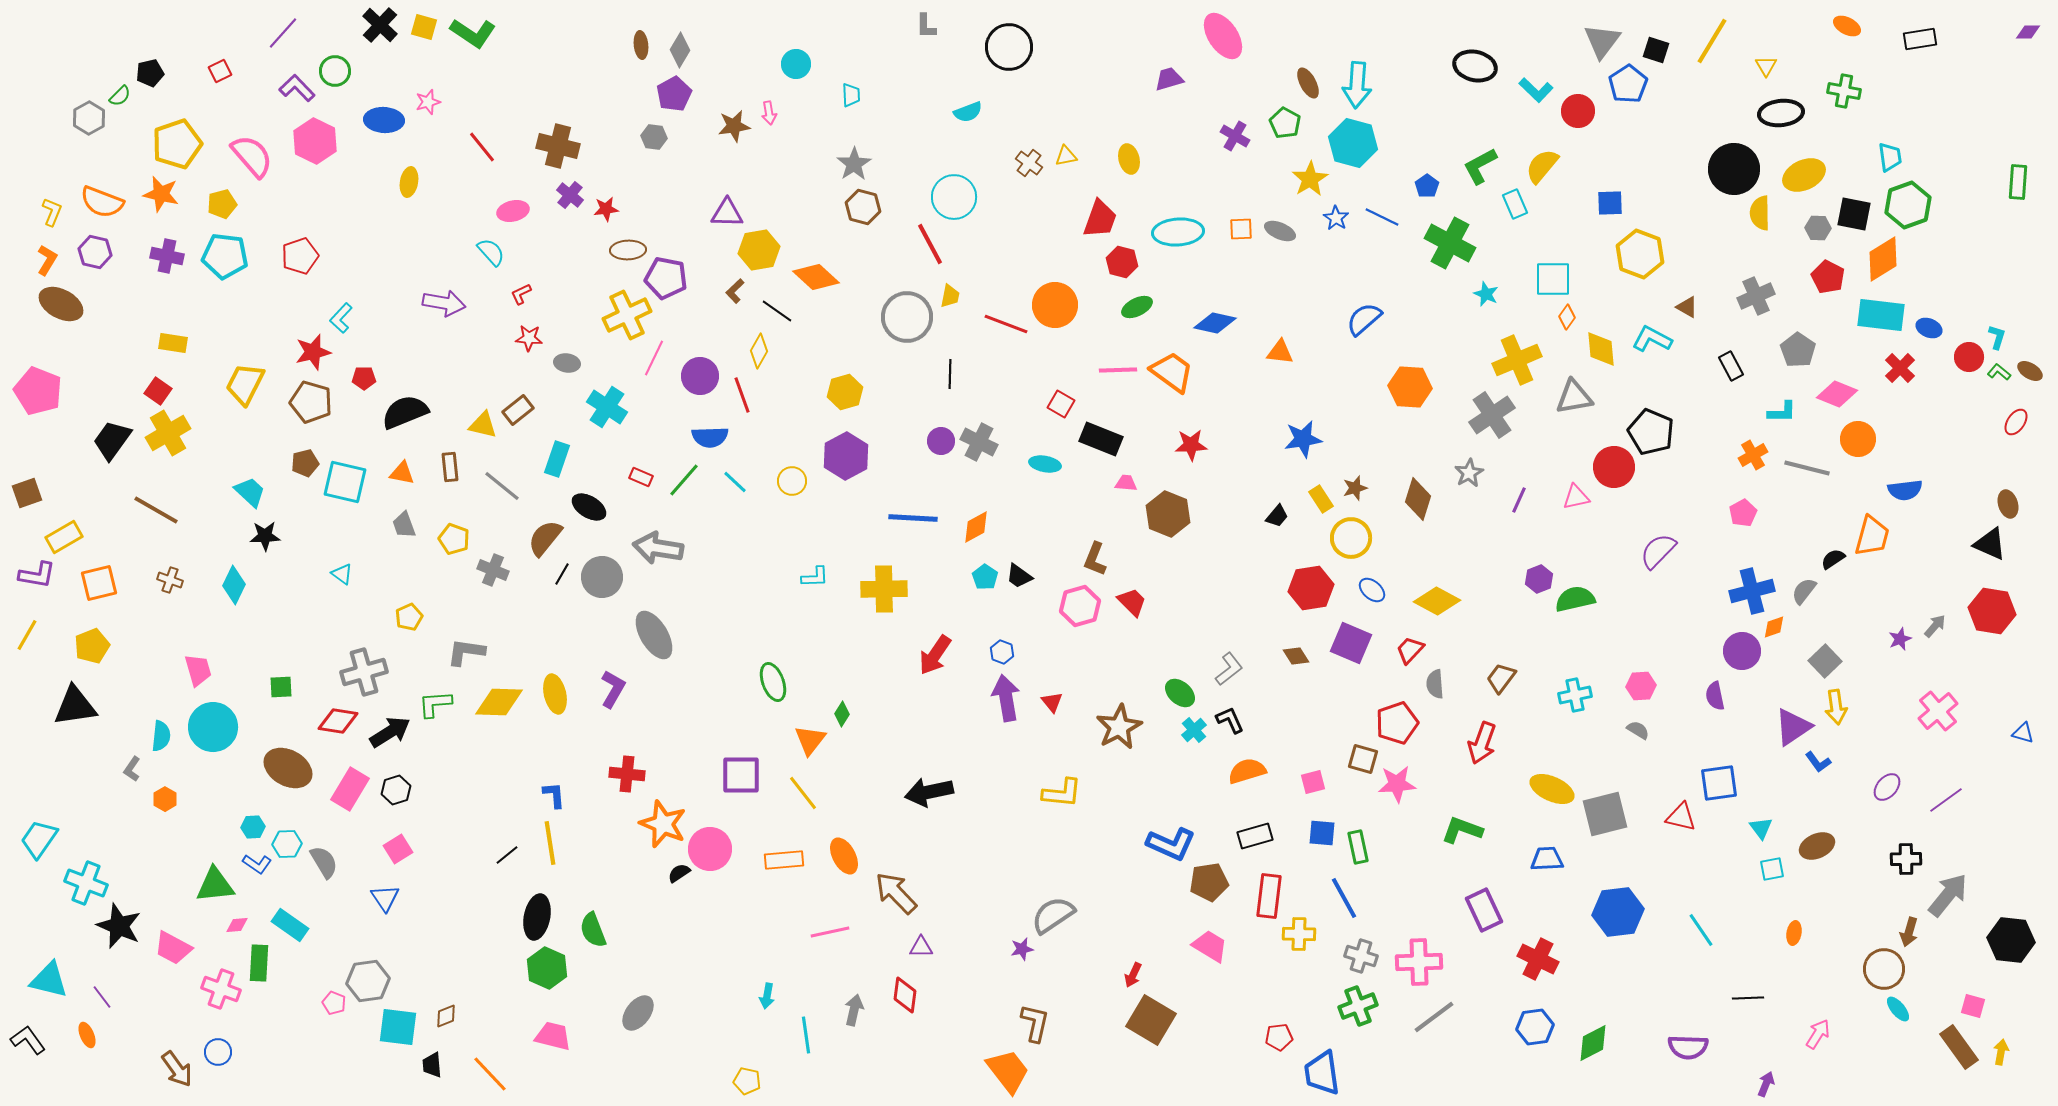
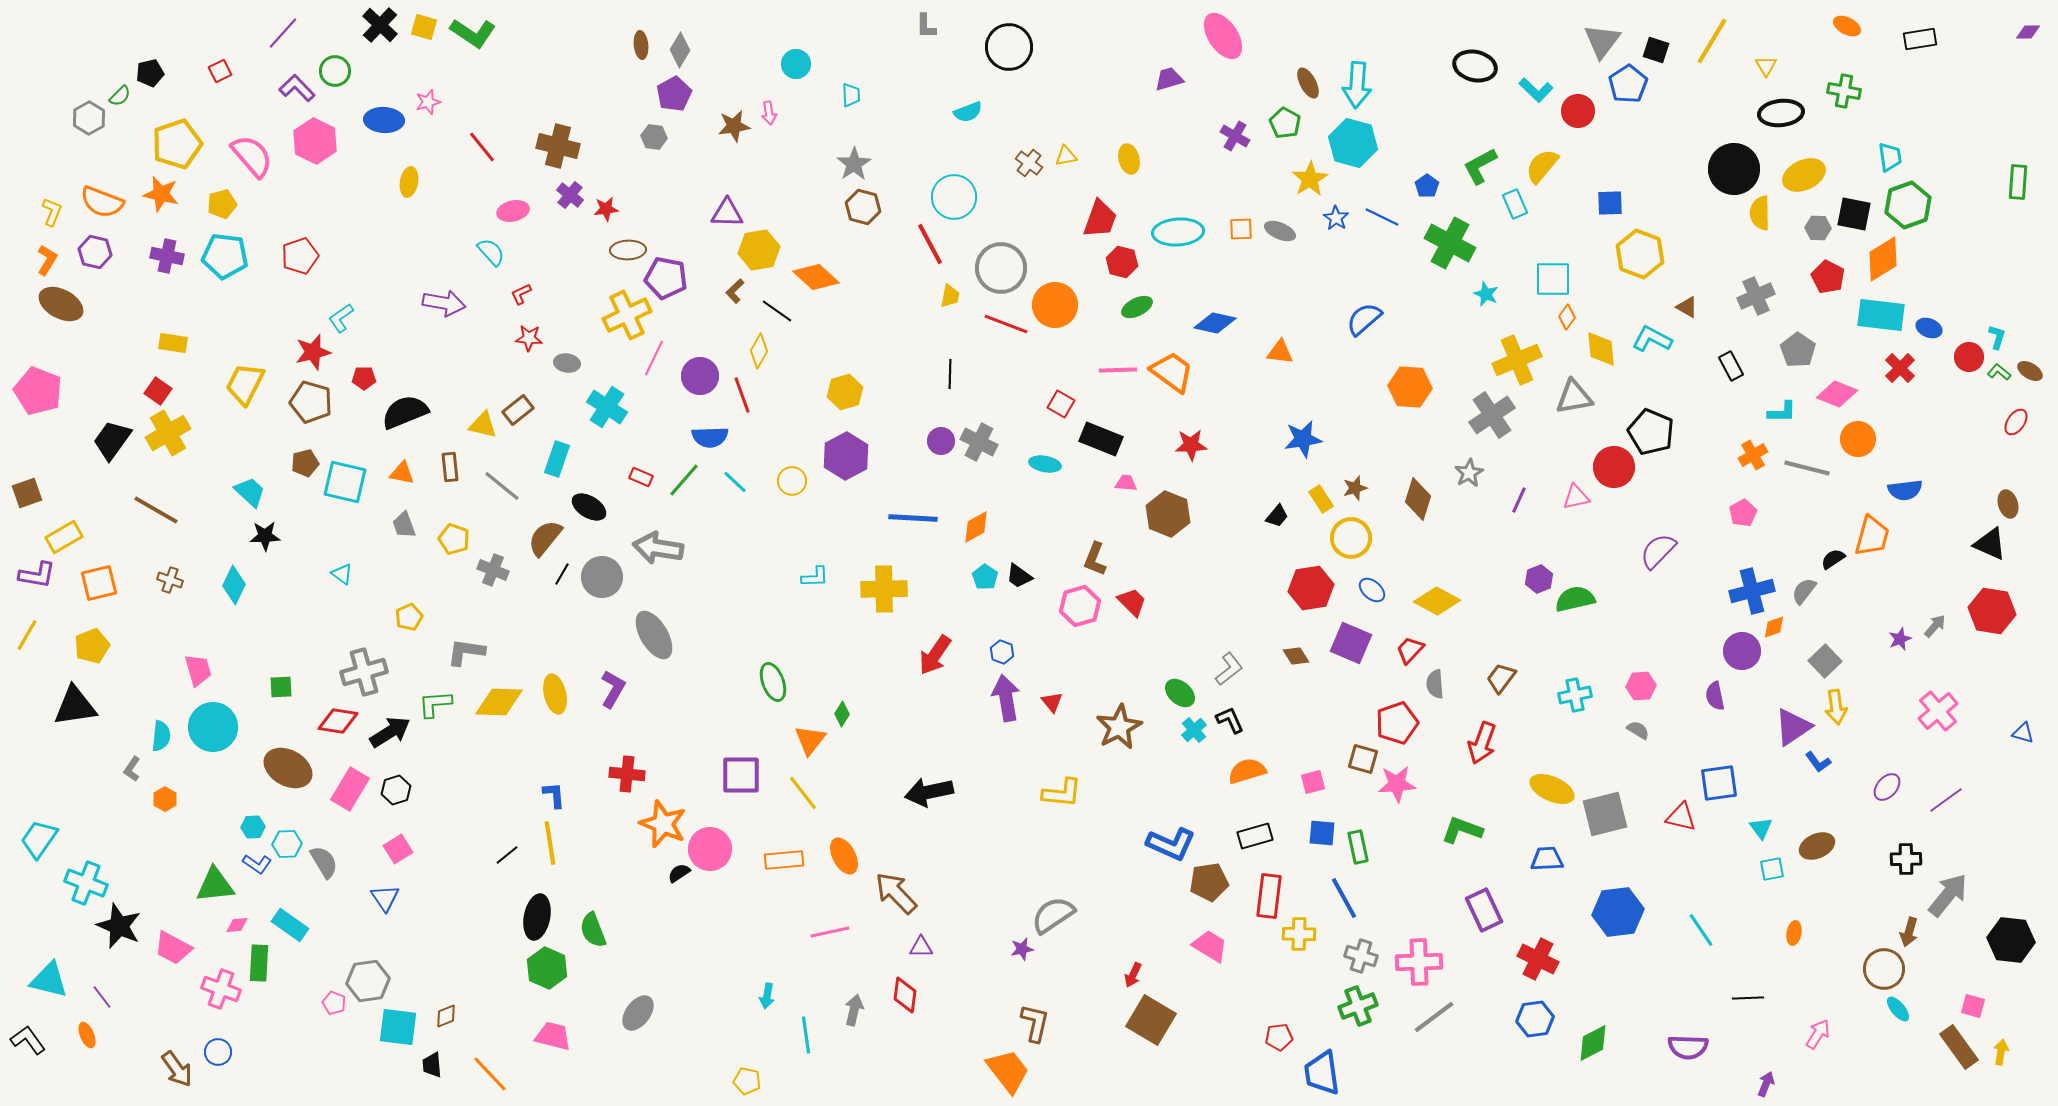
gray circle at (907, 317): moved 94 px right, 49 px up
cyan L-shape at (341, 318): rotated 12 degrees clockwise
blue hexagon at (1535, 1027): moved 8 px up
